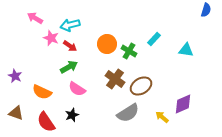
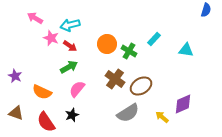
pink semicircle: rotated 96 degrees clockwise
